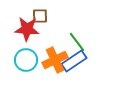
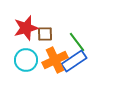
brown square: moved 5 px right, 18 px down
red star: moved 1 px left, 1 px up; rotated 20 degrees counterclockwise
